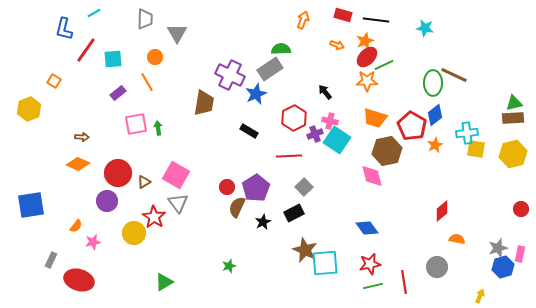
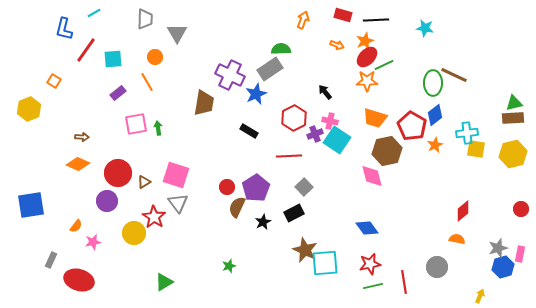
black line at (376, 20): rotated 10 degrees counterclockwise
pink square at (176, 175): rotated 12 degrees counterclockwise
red diamond at (442, 211): moved 21 px right
